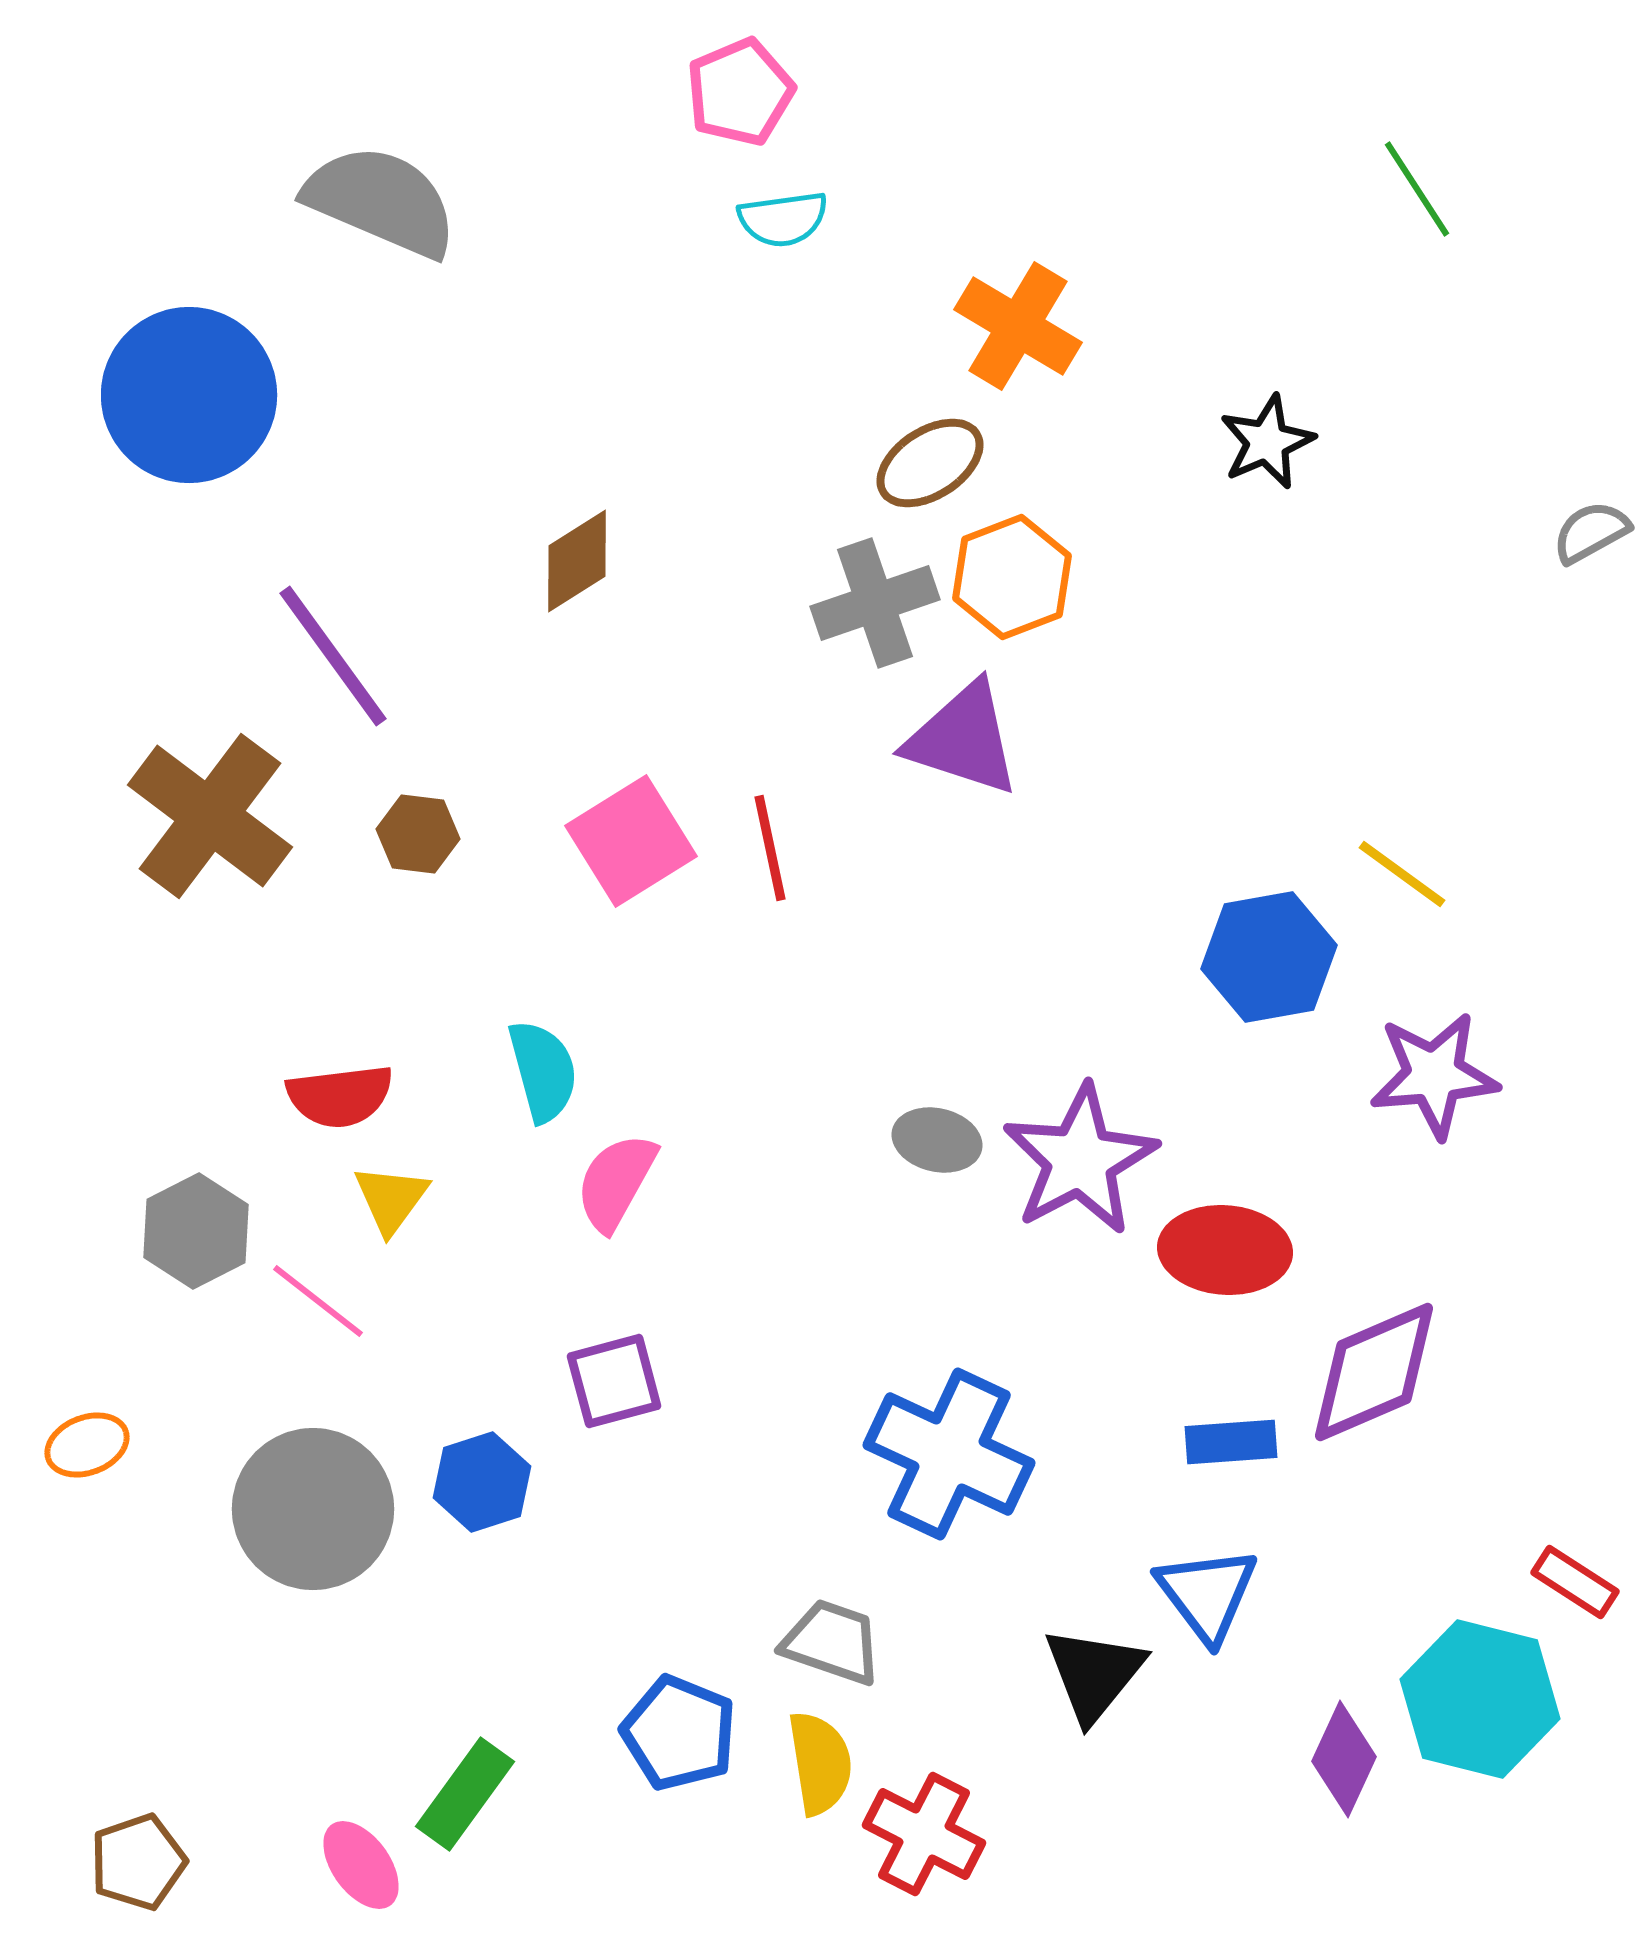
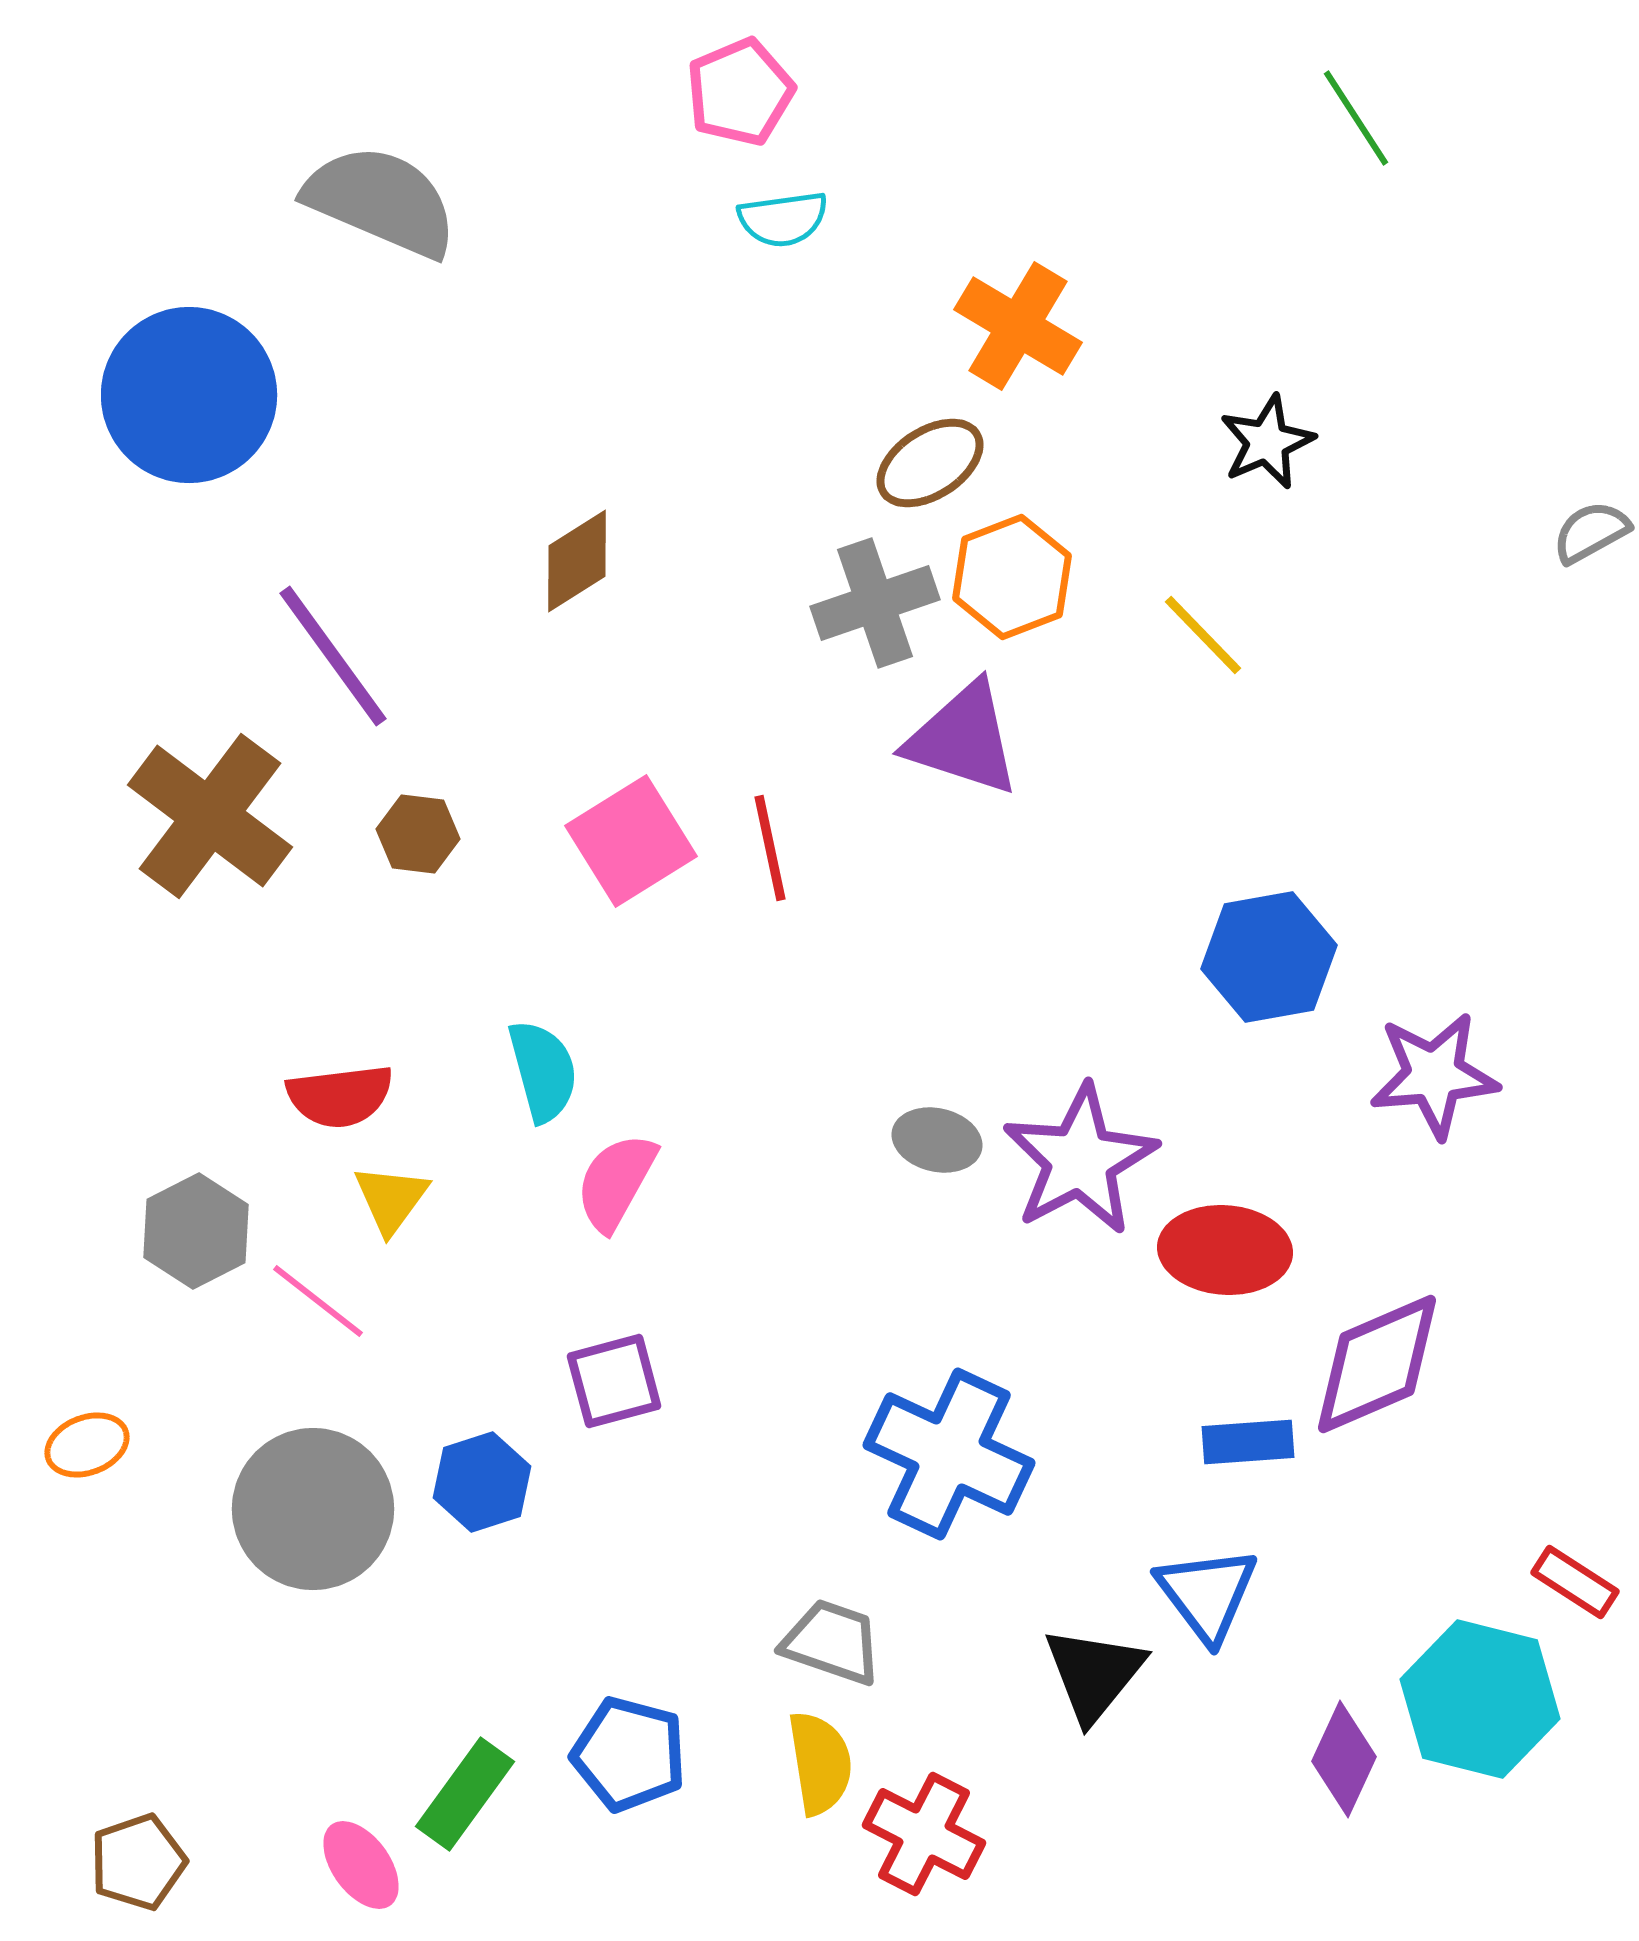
green line at (1417, 189): moved 61 px left, 71 px up
yellow line at (1402, 874): moved 199 px left, 239 px up; rotated 10 degrees clockwise
purple diamond at (1374, 1372): moved 3 px right, 8 px up
blue rectangle at (1231, 1442): moved 17 px right
blue pentagon at (679, 1733): moved 50 px left, 21 px down; rotated 7 degrees counterclockwise
